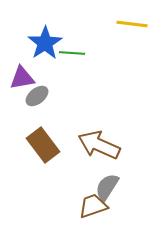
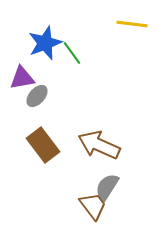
blue star: rotated 12 degrees clockwise
green line: rotated 50 degrees clockwise
gray ellipse: rotated 10 degrees counterclockwise
brown trapezoid: rotated 72 degrees clockwise
